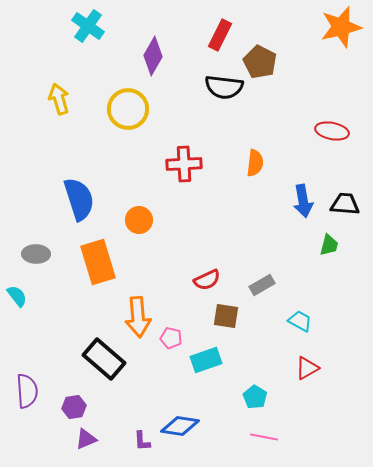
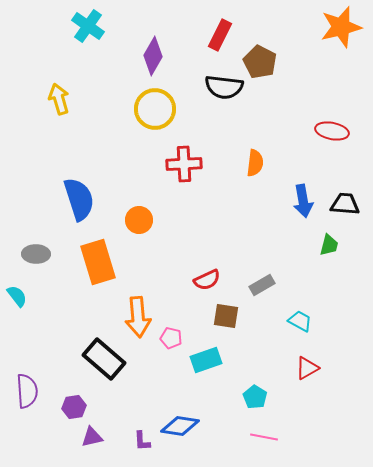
yellow circle: moved 27 px right
purple triangle: moved 6 px right, 2 px up; rotated 10 degrees clockwise
